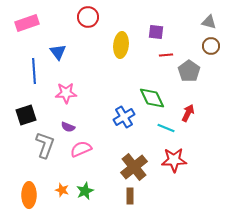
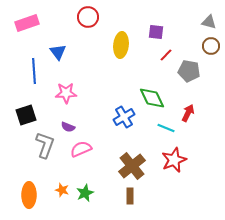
red line: rotated 40 degrees counterclockwise
gray pentagon: rotated 25 degrees counterclockwise
red star: rotated 20 degrees counterclockwise
brown cross: moved 2 px left, 1 px up
green star: moved 2 px down
